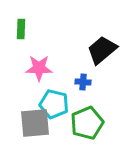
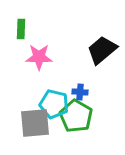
pink star: moved 11 px up
blue cross: moved 3 px left, 10 px down
green pentagon: moved 11 px left, 7 px up; rotated 20 degrees counterclockwise
